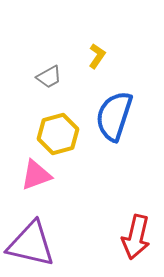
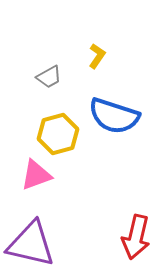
blue semicircle: rotated 90 degrees counterclockwise
